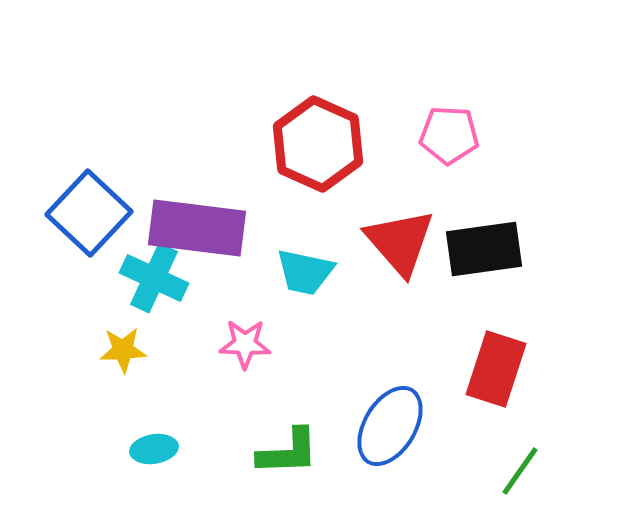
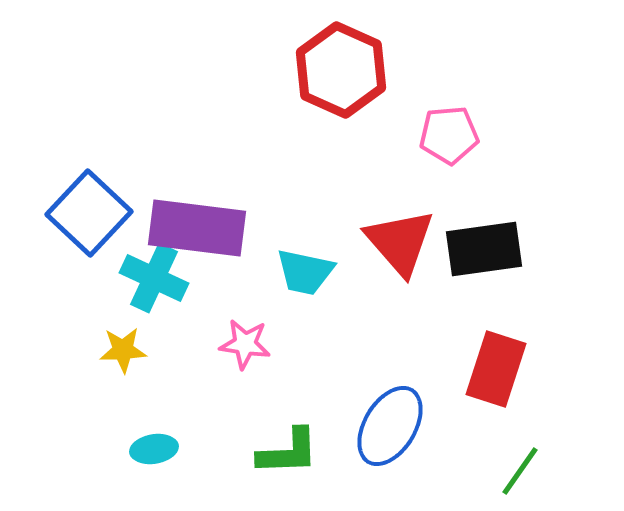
pink pentagon: rotated 8 degrees counterclockwise
red hexagon: moved 23 px right, 74 px up
pink star: rotated 6 degrees clockwise
